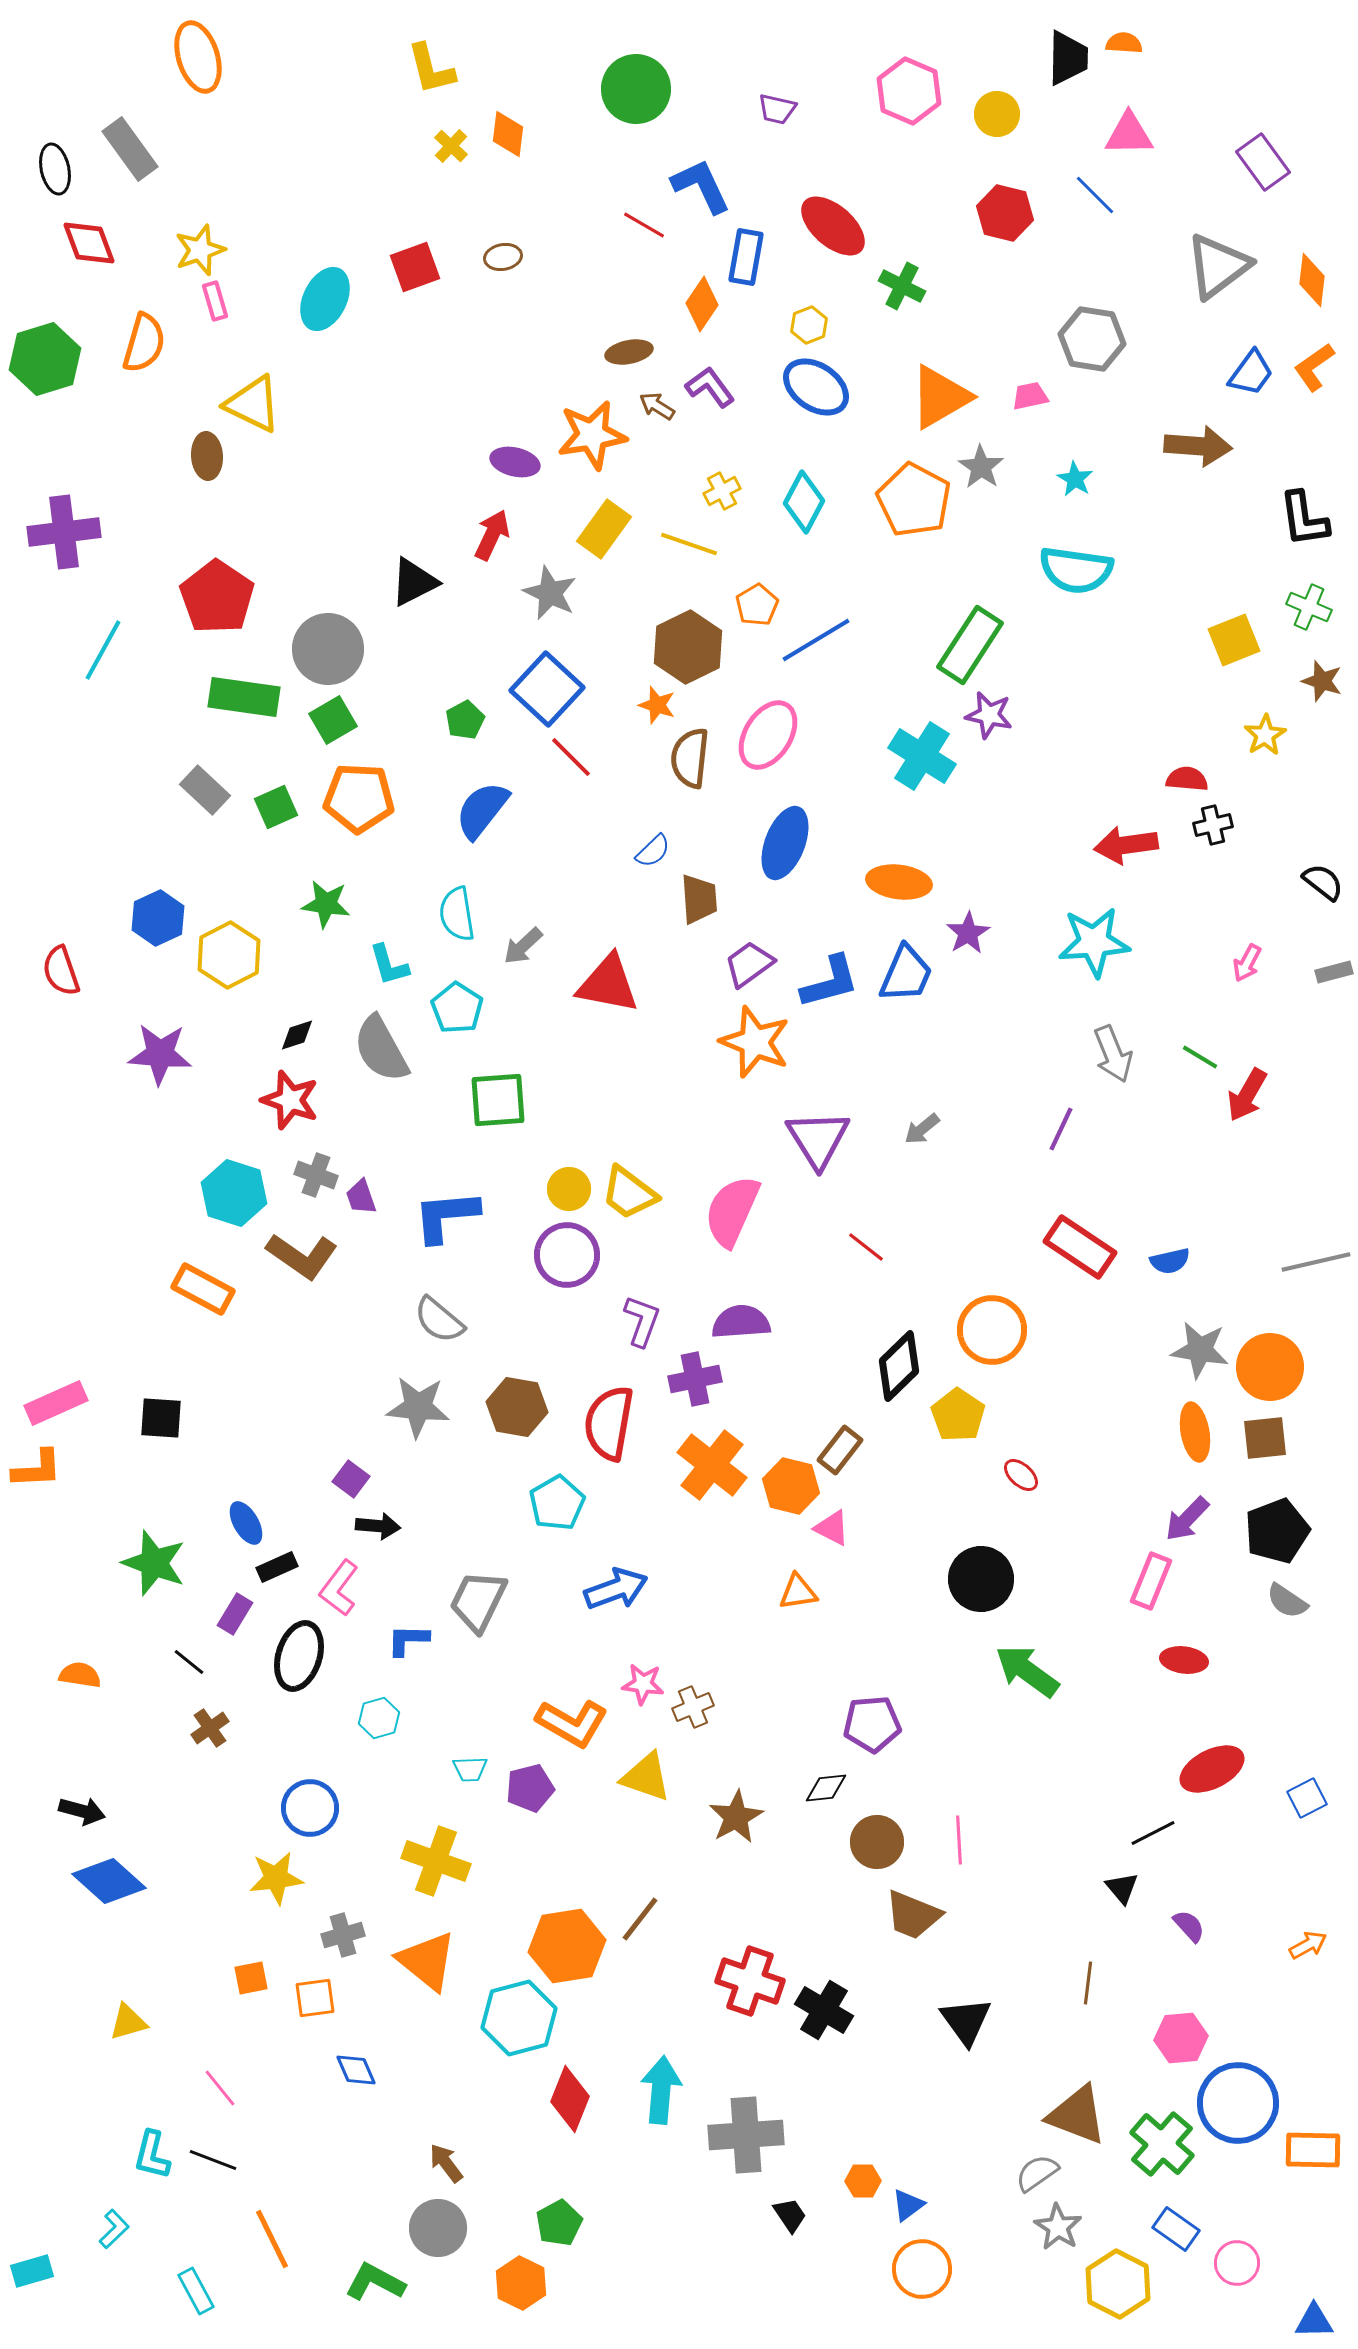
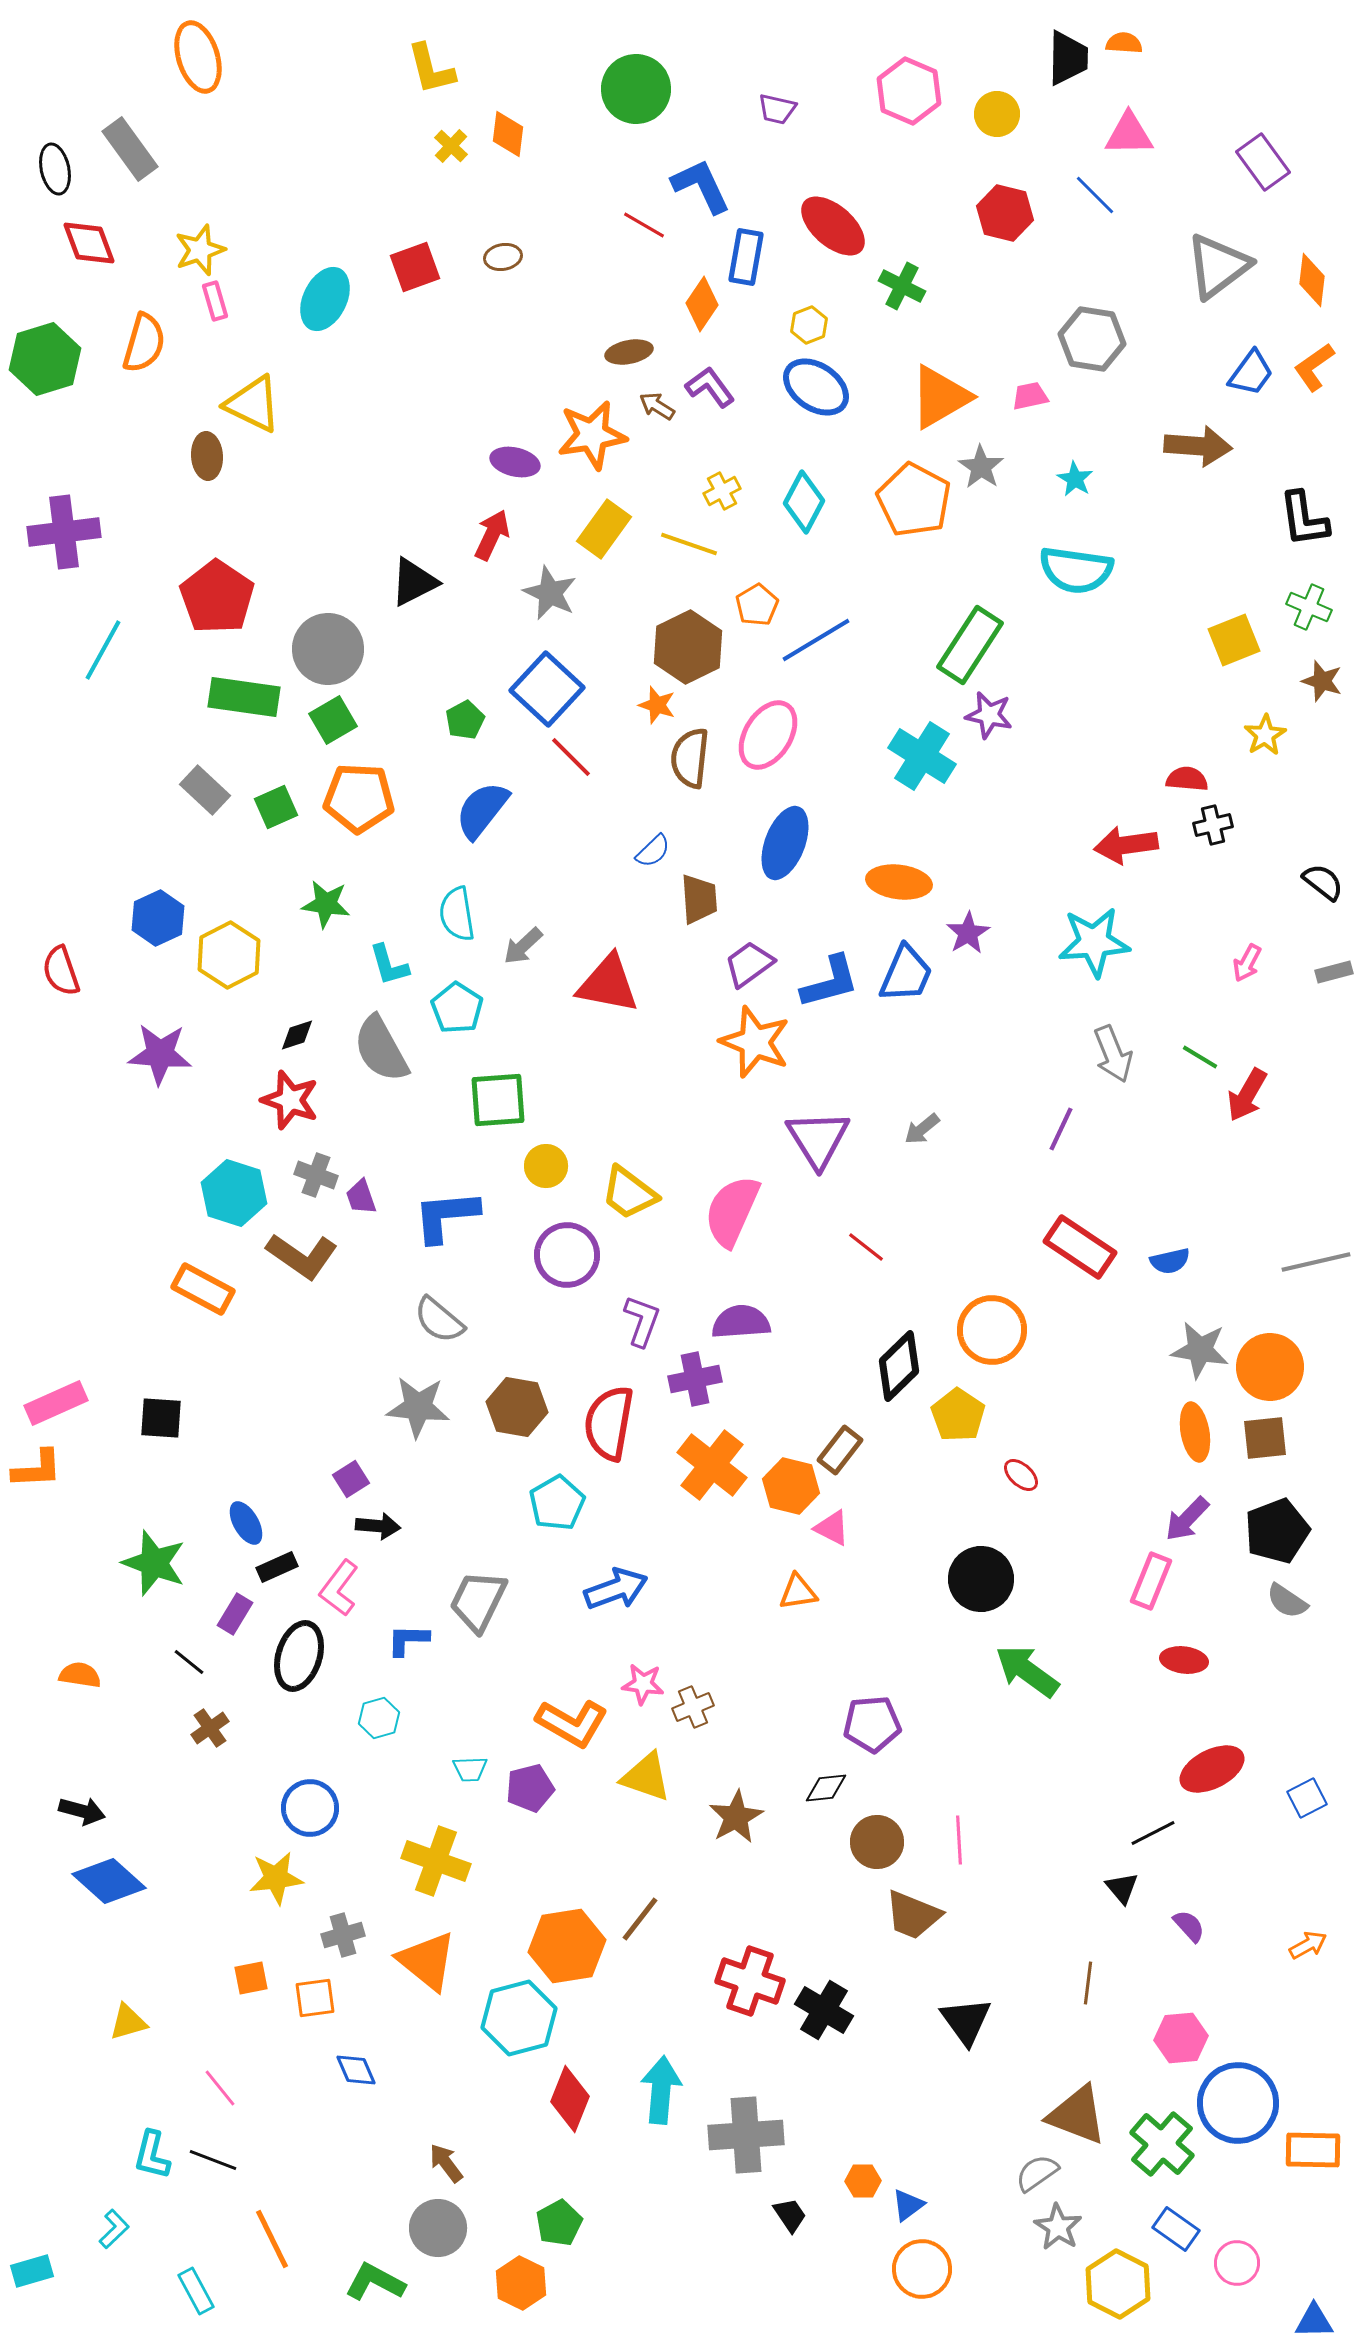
yellow circle at (569, 1189): moved 23 px left, 23 px up
purple square at (351, 1479): rotated 21 degrees clockwise
